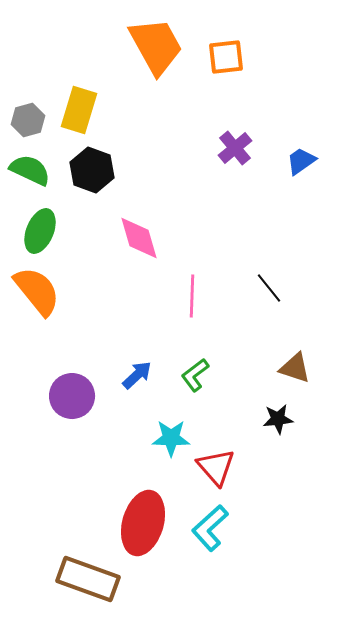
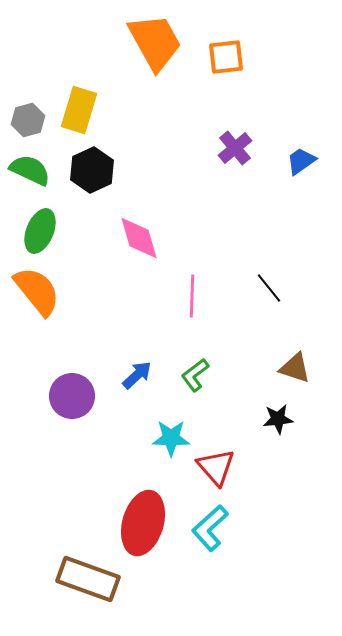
orange trapezoid: moved 1 px left, 4 px up
black hexagon: rotated 15 degrees clockwise
